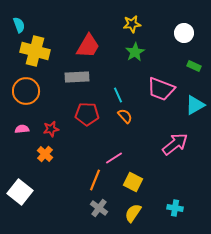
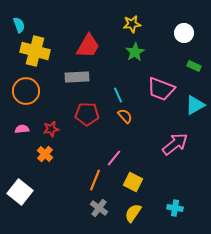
pink line: rotated 18 degrees counterclockwise
